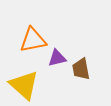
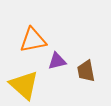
purple triangle: moved 3 px down
brown trapezoid: moved 5 px right, 2 px down
